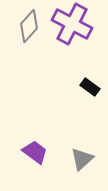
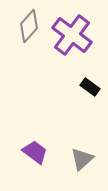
purple cross: moved 11 px down; rotated 9 degrees clockwise
